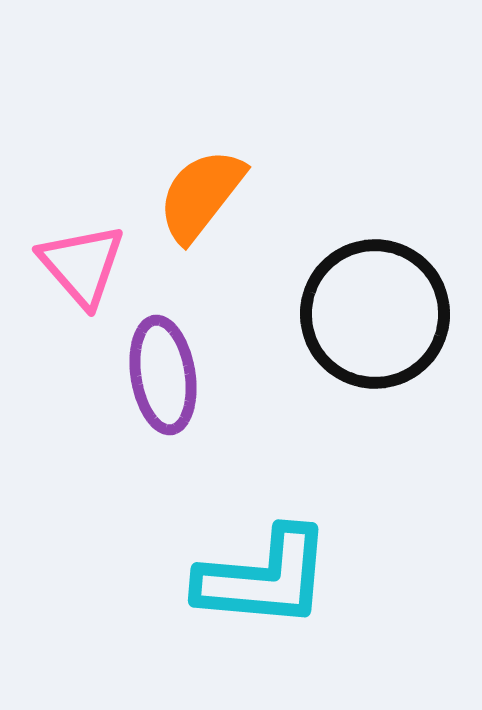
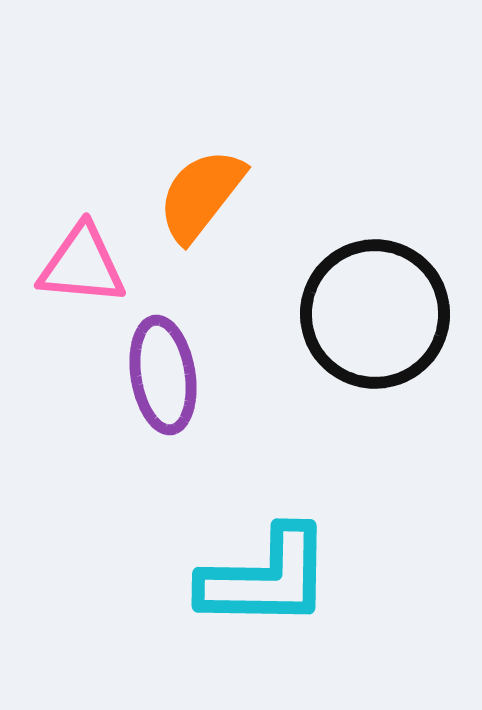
pink triangle: rotated 44 degrees counterclockwise
cyan L-shape: moved 2 px right; rotated 4 degrees counterclockwise
